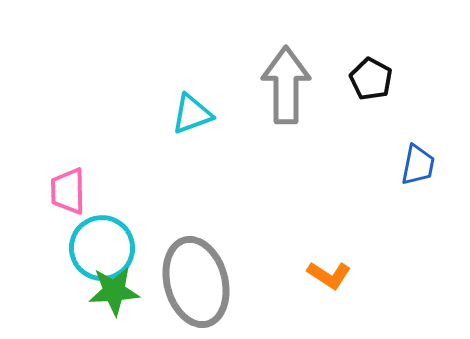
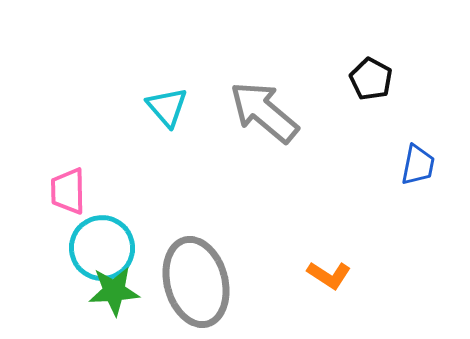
gray arrow: moved 22 px left, 27 px down; rotated 50 degrees counterclockwise
cyan triangle: moved 25 px left, 7 px up; rotated 51 degrees counterclockwise
